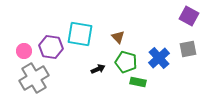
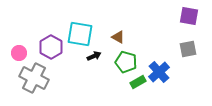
purple square: rotated 18 degrees counterclockwise
brown triangle: rotated 16 degrees counterclockwise
purple hexagon: rotated 20 degrees clockwise
pink circle: moved 5 px left, 2 px down
blue cross: moved 14 px down
black arrow: moved 4 px left, 13 px up
gray cross: rotated 32 degrees counterclockwise
green rectangle: rotated 42 degrees counterclockwise
